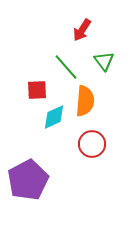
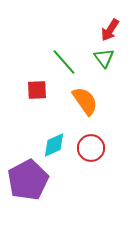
red arrow: moved 28 px right
green triangle: moved 3 px up
green line: moved 2 px left, 5 px up
orange semicircle: rotated 40 degrees counterclockwise
cyan diamond: moved 28 px down
red circle: moved 1 px left, 4 px down
